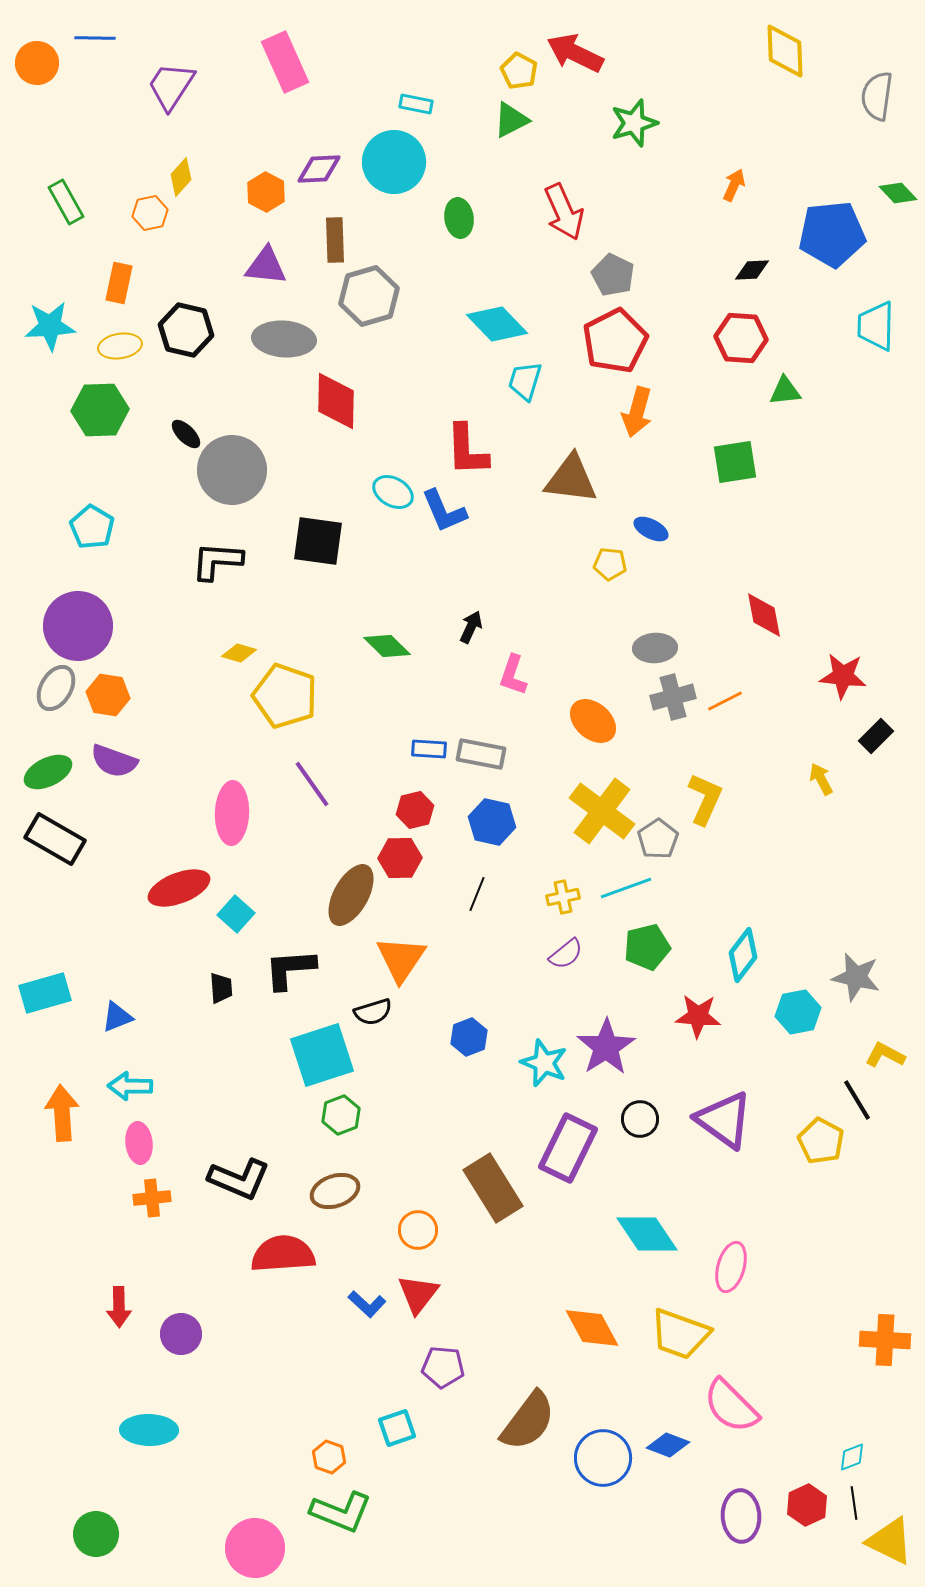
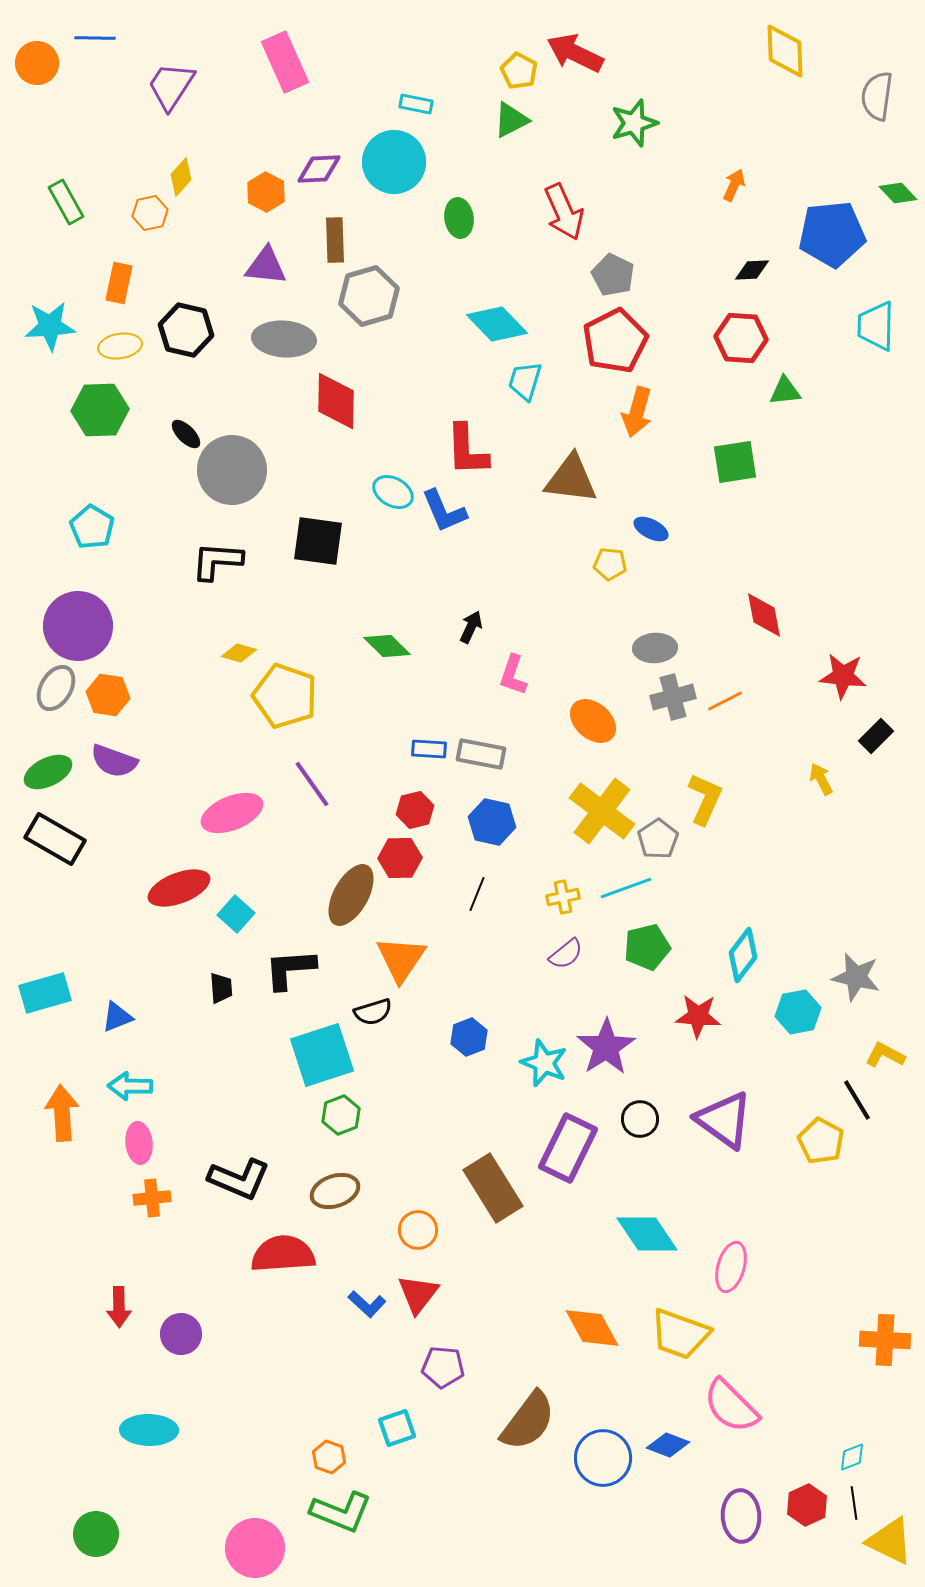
pink ellipse at (232, 813): rotated 66 degrees clockwise
